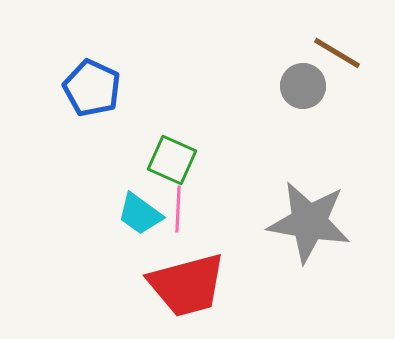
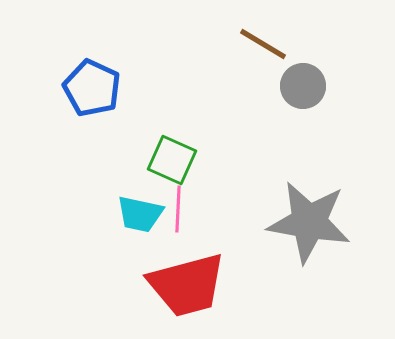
brown line: moved 74 px left, 9 px up
cyan trapezoid: rotated 24 degrees counterclockwise
